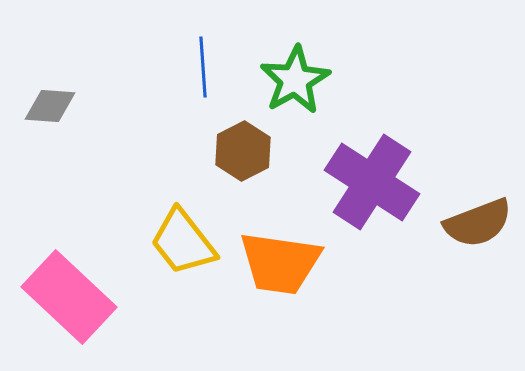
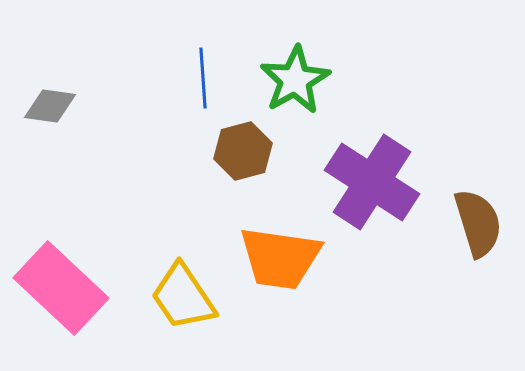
blue line: moved 11 px down
gray diamond: rotated 4 degrees clockwise
brown hexagon: rotated 12 degrees clockwise
brown semicircle: rotated 86 degrees counterclockwise
yellow trapezoid: moved 55 px down; rotated 4 degrees clockwise
orange trapezoid: moved 5 px up
pink rectangle: moved 8 px left, 9 px up
